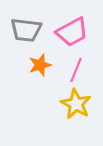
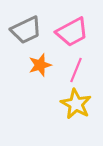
gray trapezoid: rotated 32 degrees counterclockwise
